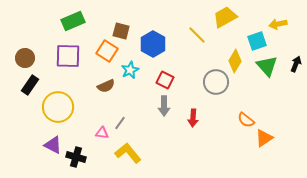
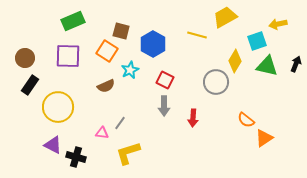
yellow line: rotated 30 degrees counterclockwise
green triangle: rotated 35 degrees counterclockwise
yellow L-shape: rotated 68 degrees counterclockwise
